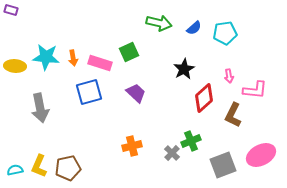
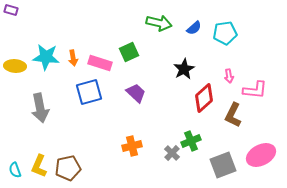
cyan semicircle: rotated 98 degrees counterclockwise
